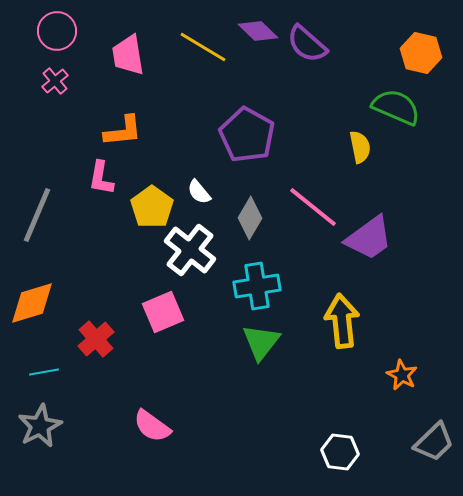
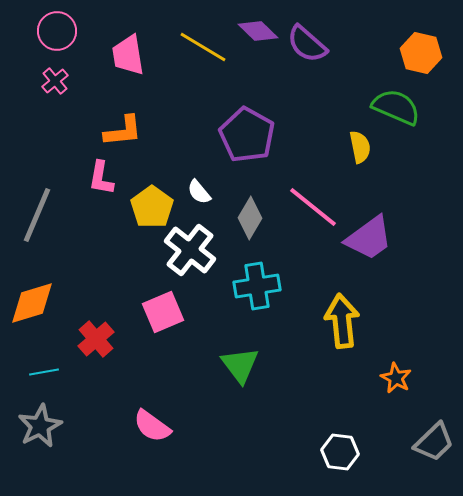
green triangle: moved 21 px left, 23 px down; rotated 15 degrees counterclockwise
orange star: moved 6 px left, 3 px down
